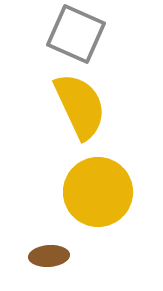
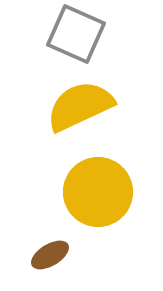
yellow semicircle: rotated 90 degrees counterclockwise
brown ellipse: moved 1 px right, 1 px up; rotated 27 degrees counterclockwise
